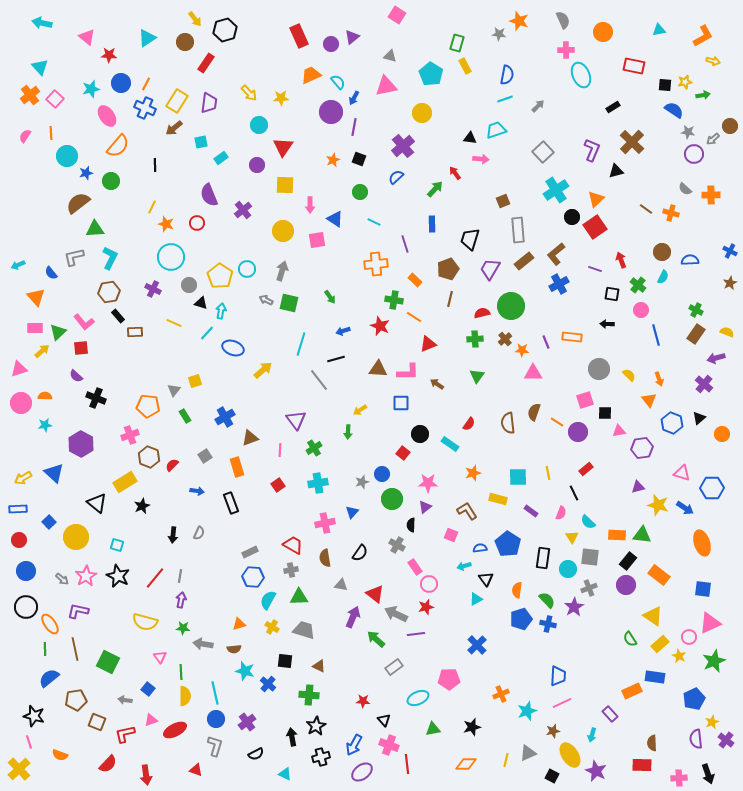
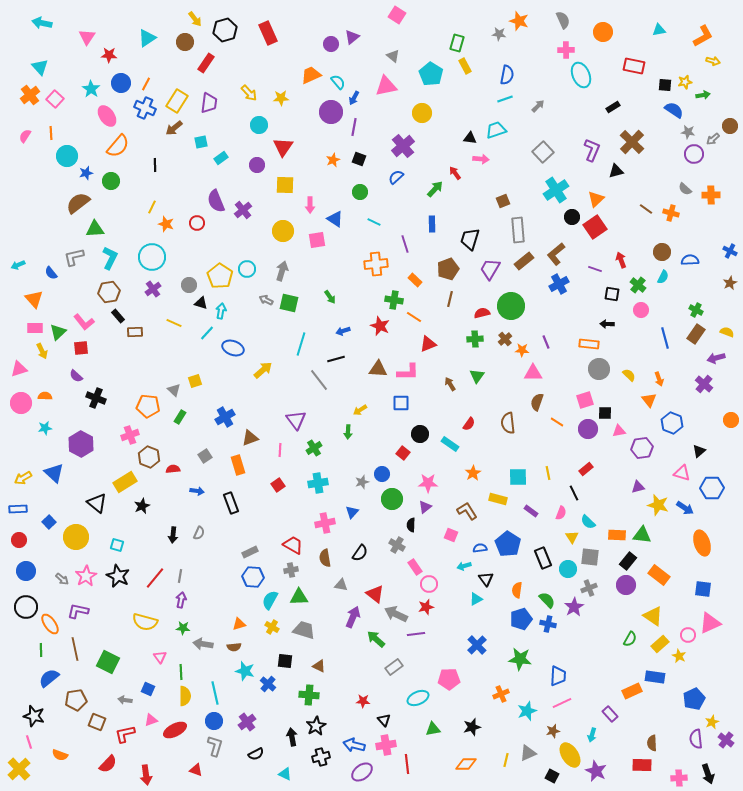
red rectangle at (299, 36): moved 31 px left, 3 px up
pink triangle at (87, 37): rotated 24 degrees clockwise
gray triangle at (390, 56): moved 3 px right; rotated 24 degrees clockwise
cyan star at (91, 89): rotated 24 degrees counterclockwise
purple semicircle at (209, 195): moved 7 px right, 6 px down
cyan circle at (171, 257): moved 19 px left
purple cross at (153, 289): rotated 28 degrees clockwise
orange triangle at (36, 297): moved 2 px left, 2 px down
blue line at (656, 335): moved 9 px right, 3 px down
orange rectangle at (572, 337): moved 17 px right, 7 px down
yellow arrow at (42, 351): rotated 105 degrees clockwise
brown arrow at (437, 384): moved 13 px right; rotated 24 degrees clockwise
gray triangle at (174, 390): rotated 24 degrees counterclockwise
brown semicircle at (534, 412): moved 3 px right, 10 px up
green rectangle at (185, 416): moved 5 px left, 1 px down; rotated 64 degrees clockwise
black triangle at (699, 418): moved 33 px down
cyan star at (45, 425): moved 3 px down
purple circle at (578, 432): moved 10 px right, 3 px up
orange circle at (722, 434): moved 9 px right, 14 px up
red semicircle at (172, 465): moved 1 px right, 4 px down; rotated 40 degrees clockwise
orange rectangle at (237, 467): moved 1 px right, 2 px up
orange star at (473, 473): rotated 14 degrees counterclockwise
black rectangle at (543, 558): rotated 30 degrees counterclockwise
cyan semicircle at (268, 600): moved 2 px right
pink circle at (689, 637): moved 1 px left, 2 px up
green semicircle at (630, 639): rotated 119 degrees counterclockwise
green line at (45, 649): moved 4 px left, 1 px down
brown semicircle at (234, 649): moved 2 px up
green star at (714, 661): moved 194 px left, 2 px up; rotated 30 degrees clockwise
blue square at (148, 689): rotated 16 degrees counterclockwise
blue circle at (216, 719): moved 2 px left, 2 px down
blue arrow at (354, 745): rotated 75 degrees clockwise
pink cross at (389, 745): moved 3 px left; rotated 30 degrees counterclockwise
